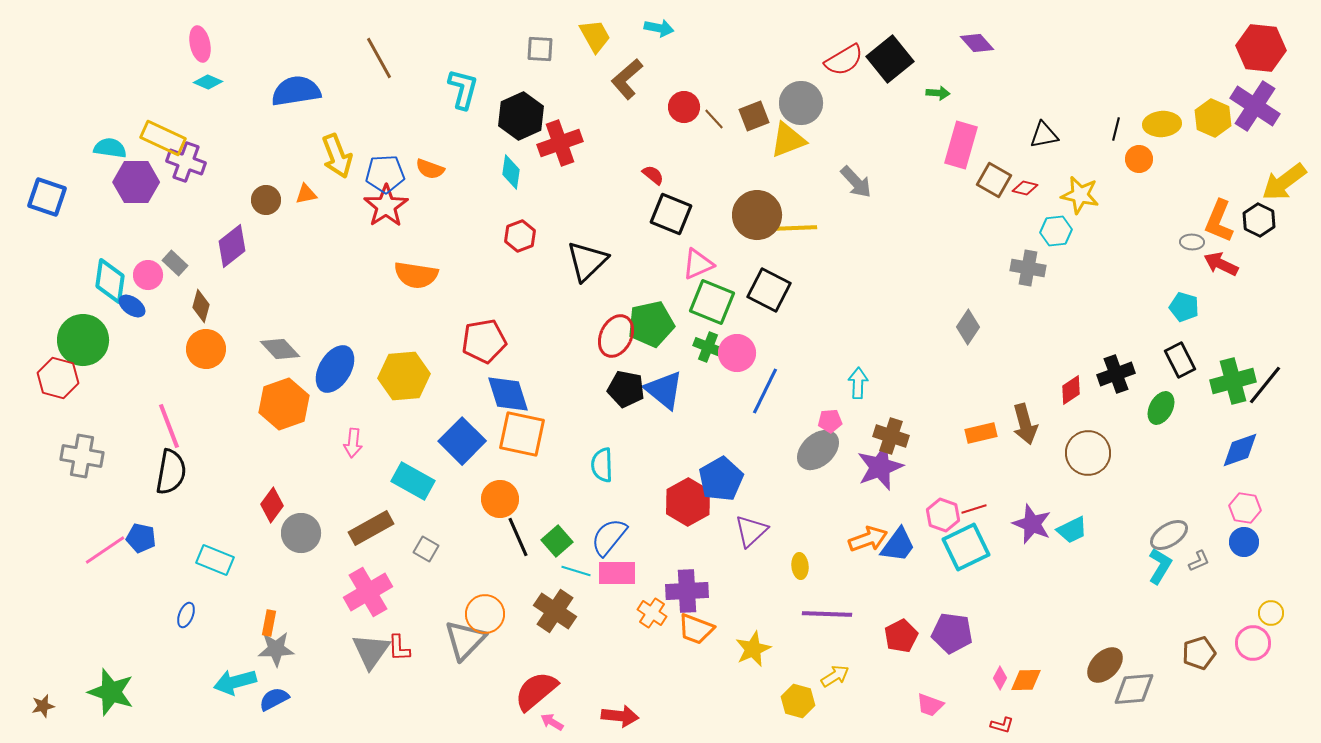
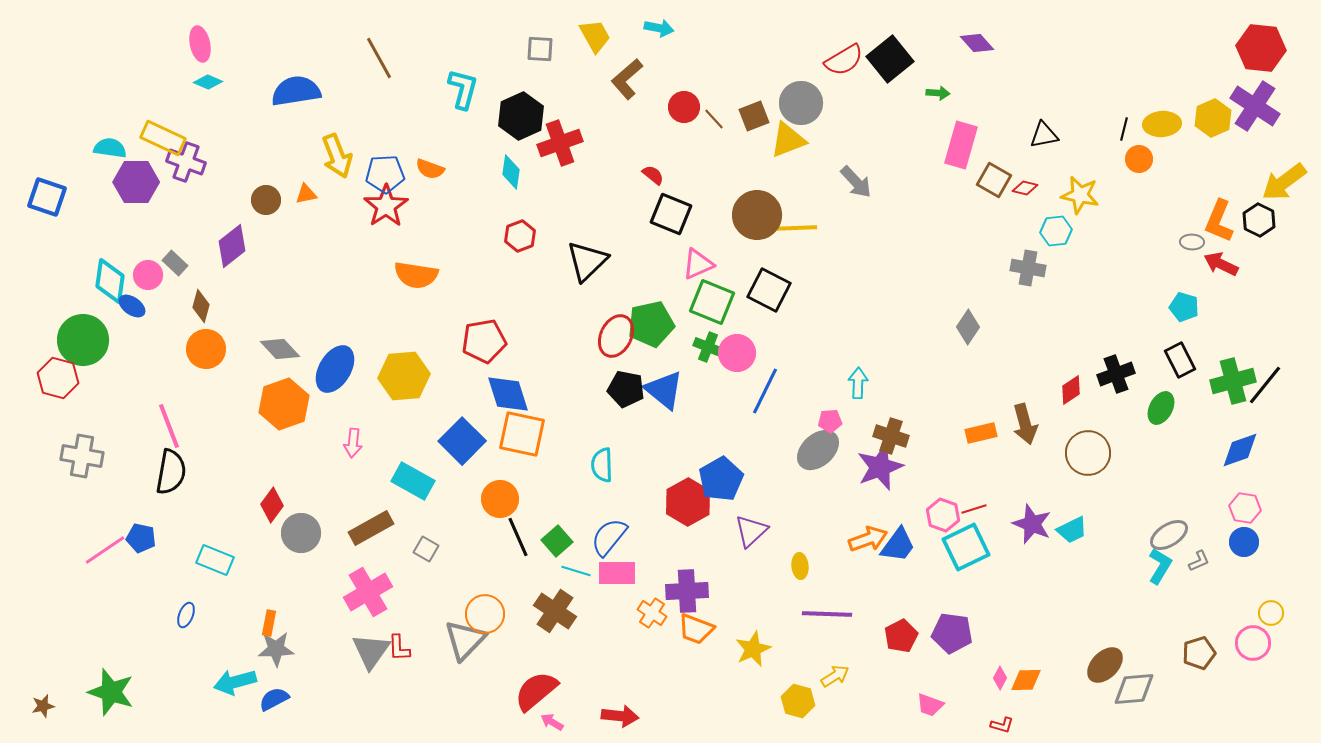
yellow hexagon at (1213, 118): rotated 12 degrees clockwise
black line at (1116, 129): moved 8 px right
